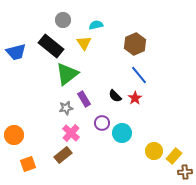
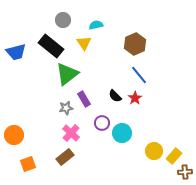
brown rectangle: moved 2 px right, 2 px down
